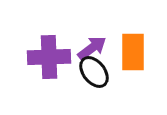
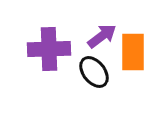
purple arrow: moved 10 px right, 12 px up
purple cross: moved 8 px up
